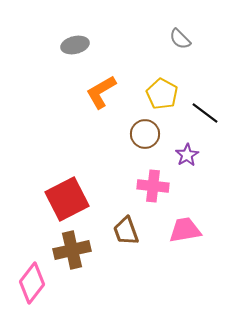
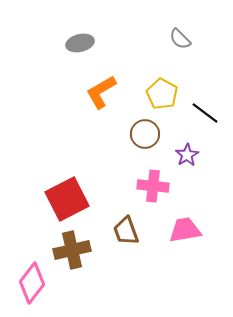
gray ellipse: moved 5 px right, 2 px up
